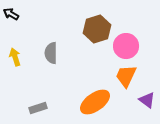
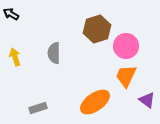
gray semicircle: moved 3 px right
